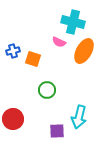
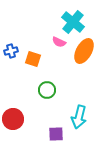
cyan cross: rotated 25 degrees clockwise
blue cross: moved 2 px left
purple square: moved 1 px left, 3 px down
